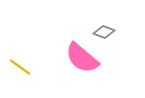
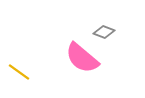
yellow line: moved 1 px left, 5 px down
